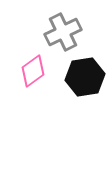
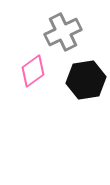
black hexagon: moved 1 px right, 3 px down
